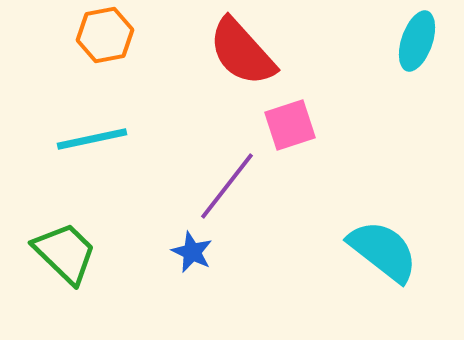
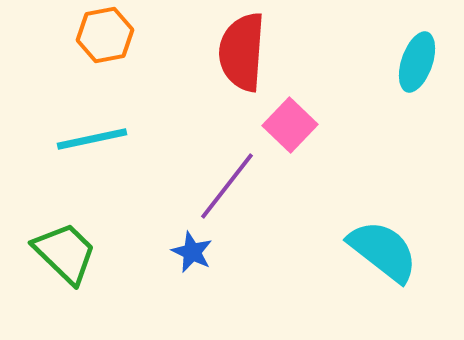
cyan ellipse: moved 21 px down
red semicircle: rotated 46 degrees clockwise
pink square: rotated 28 degrees counterclockwise
